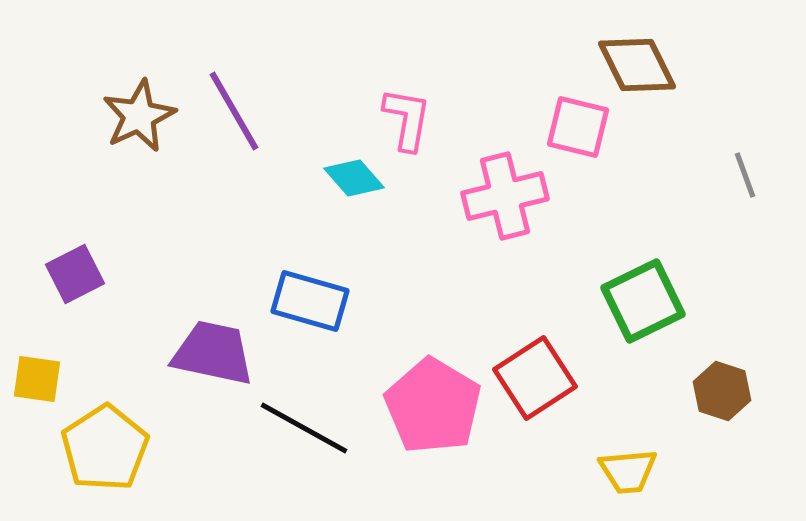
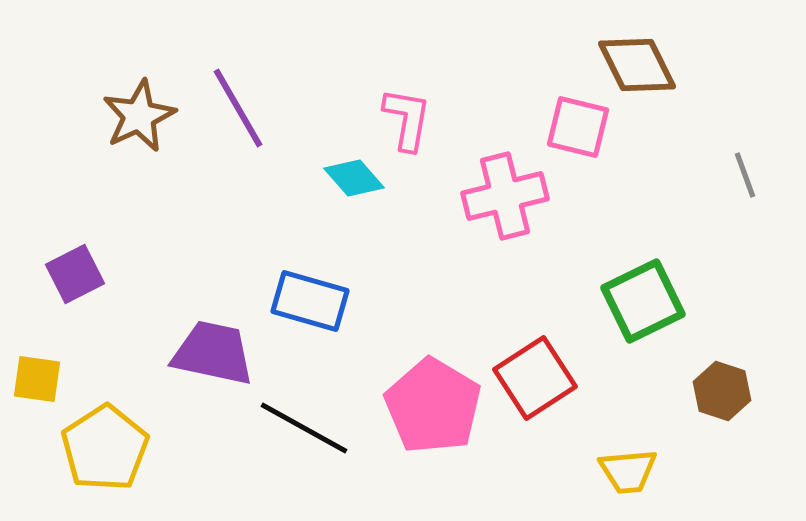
purple line: moved 4 px right, 3 px up
